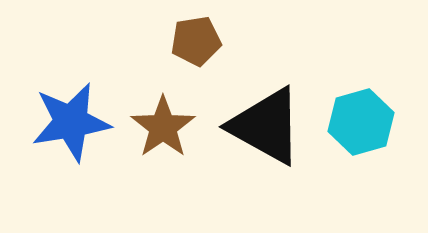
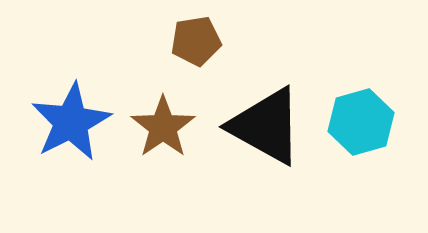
blue star: rotated 18 degrees counterclockwise
